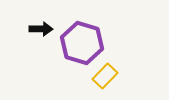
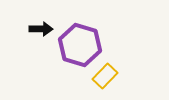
purple hexagon: moved 2 px left, 2 px down
